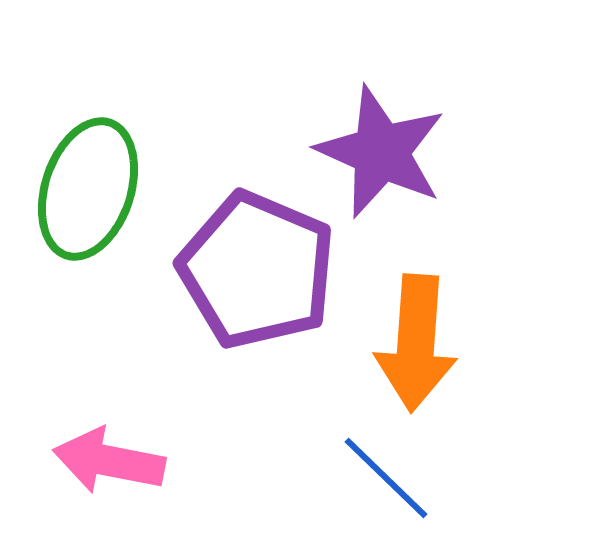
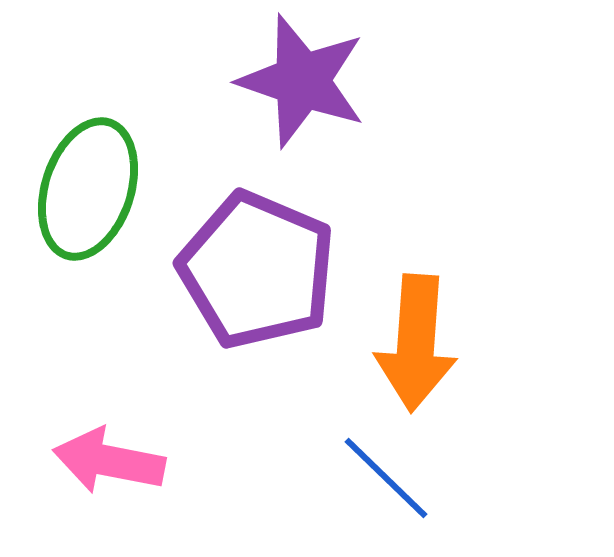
purple star: moved 79 px left, 71 px up; rotated 5 degrees counterclockwise
